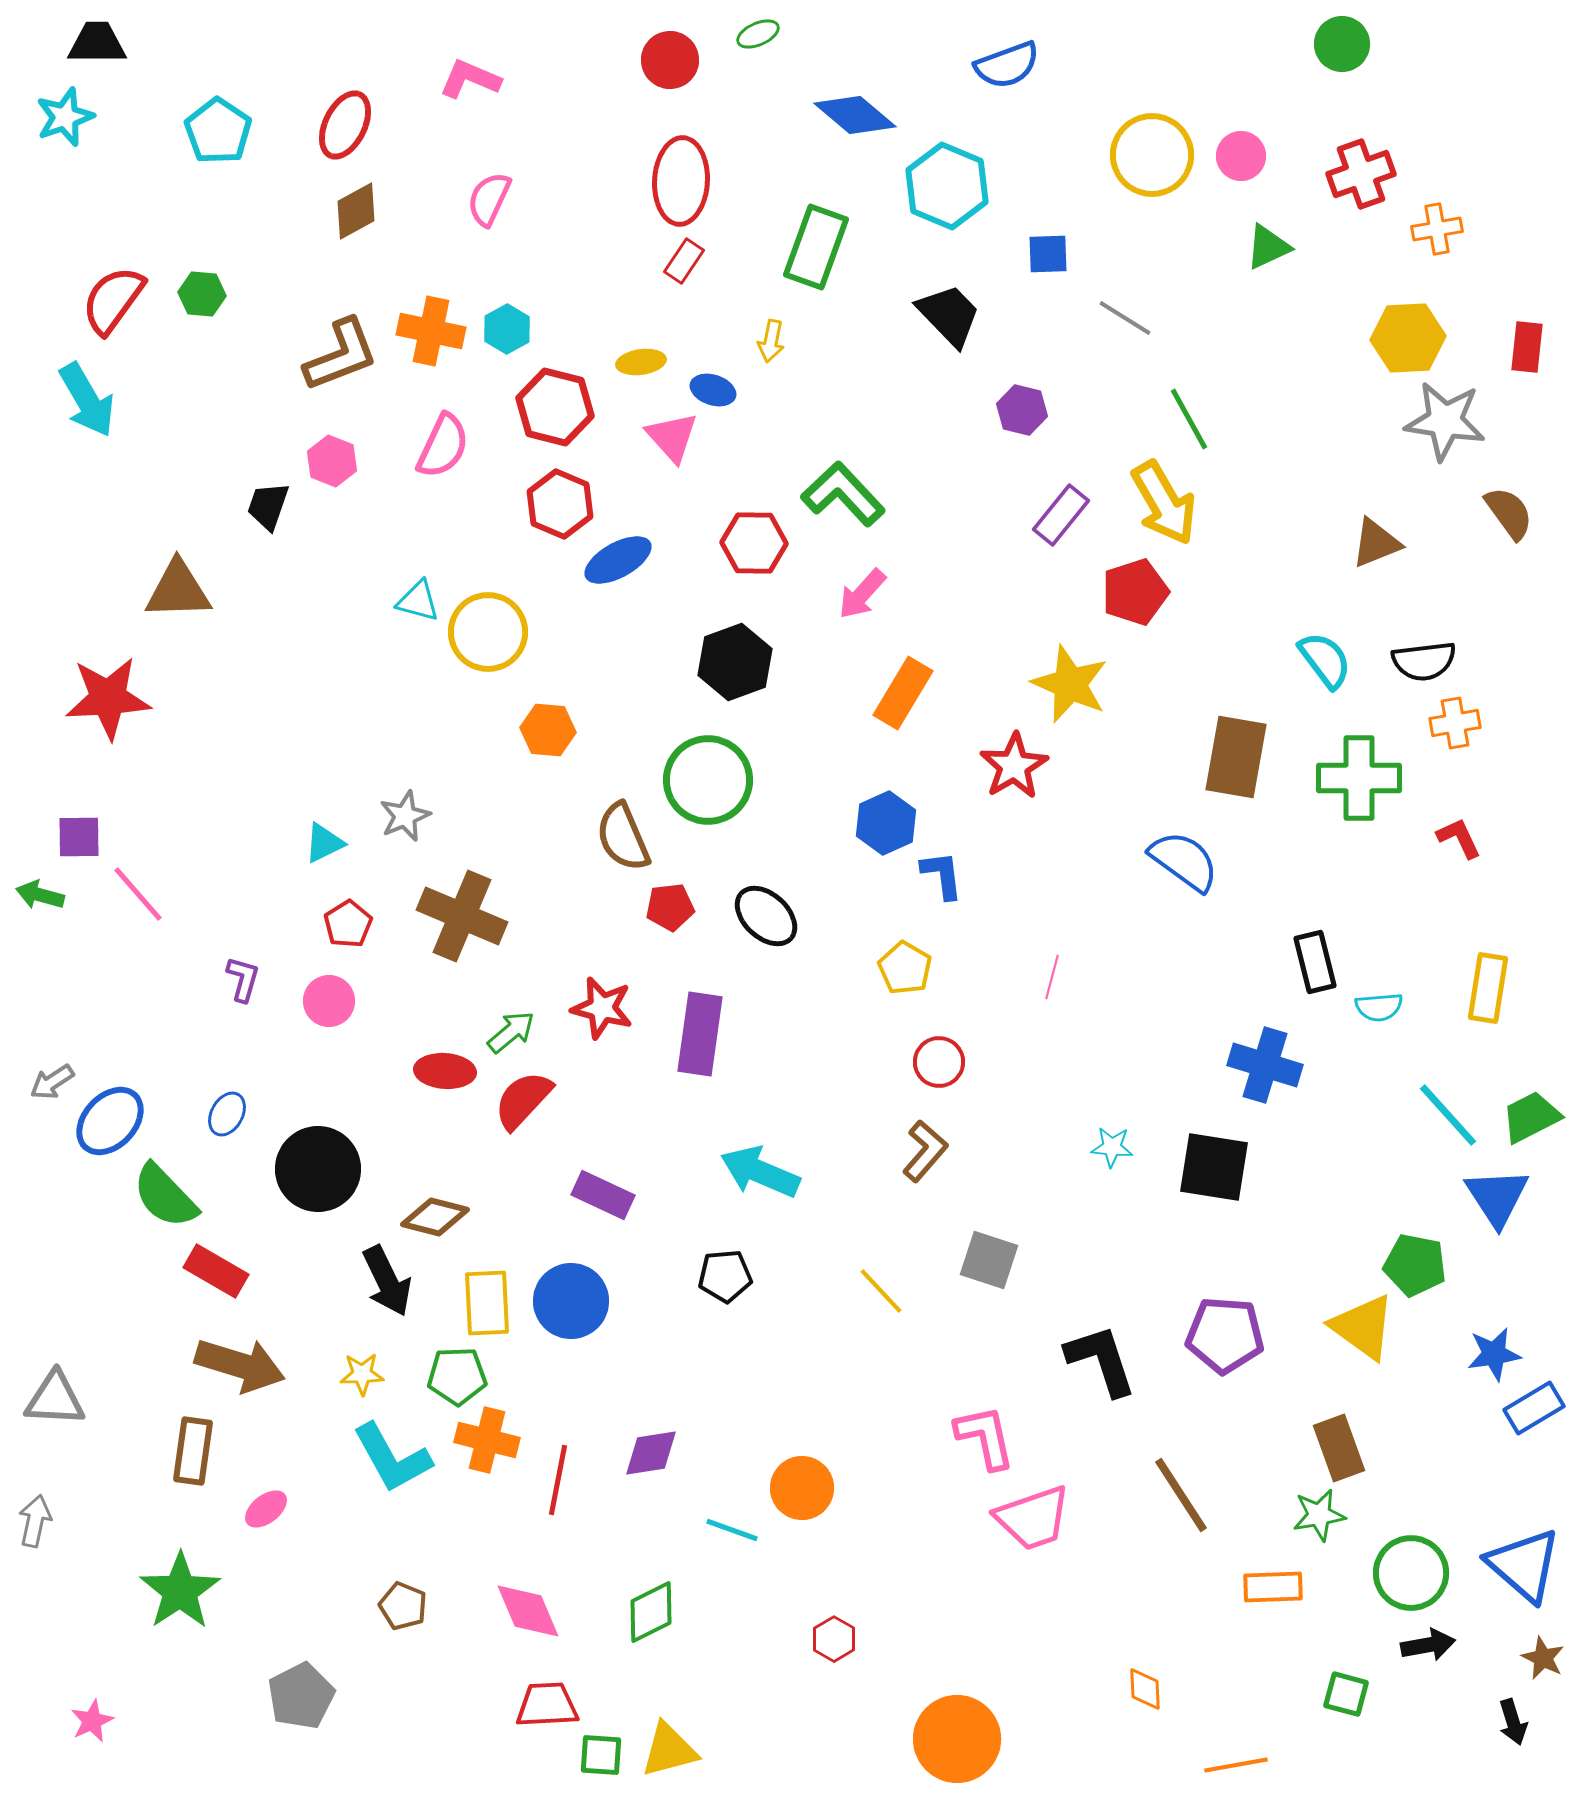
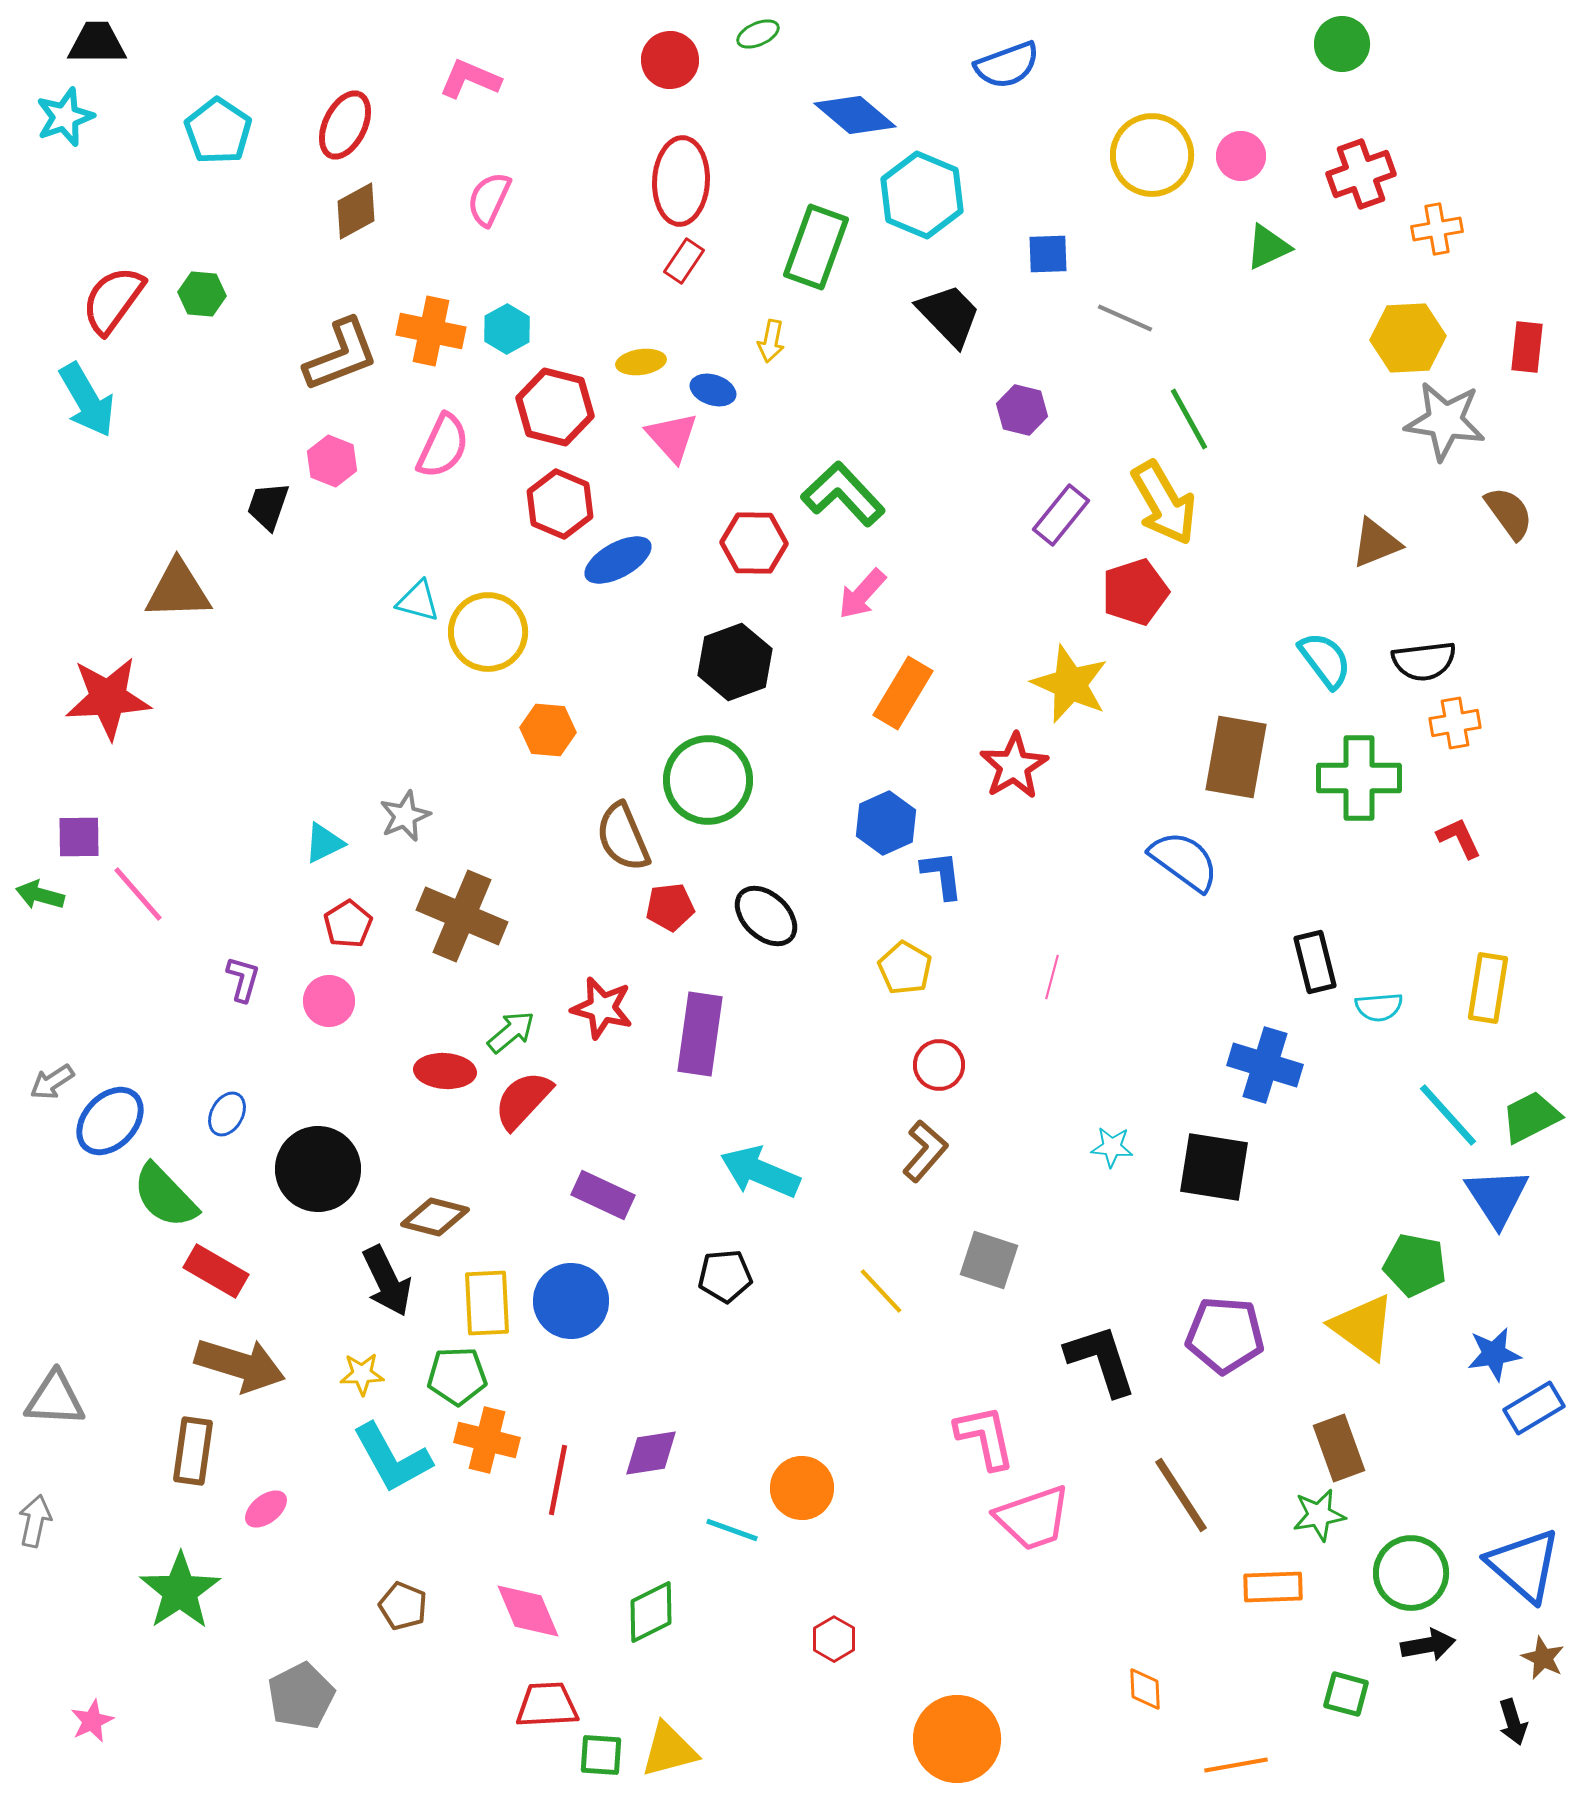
cyan hexagon at (947, 186): moved 25 px left, 9 px down
gray line at (1125, 318): rotated 8 degrees counterclockwise
red circle at (939, 1062): moved 3 px down
